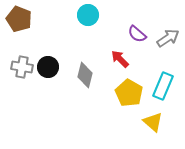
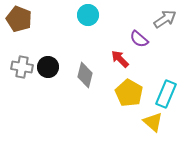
purple semicircle: moved 2 px right, 5 px down
gray arrow: moved 3 px left, 19 px up
cyan rectangle: moved 3 px right, 8 px down
